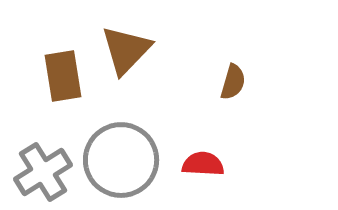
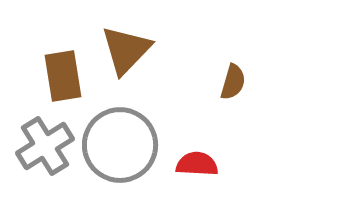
gray circle: moved 1 px left, 15 px up
red semicircle: moved 6 px left
gray cross: moved 2 px right, 26 px up
